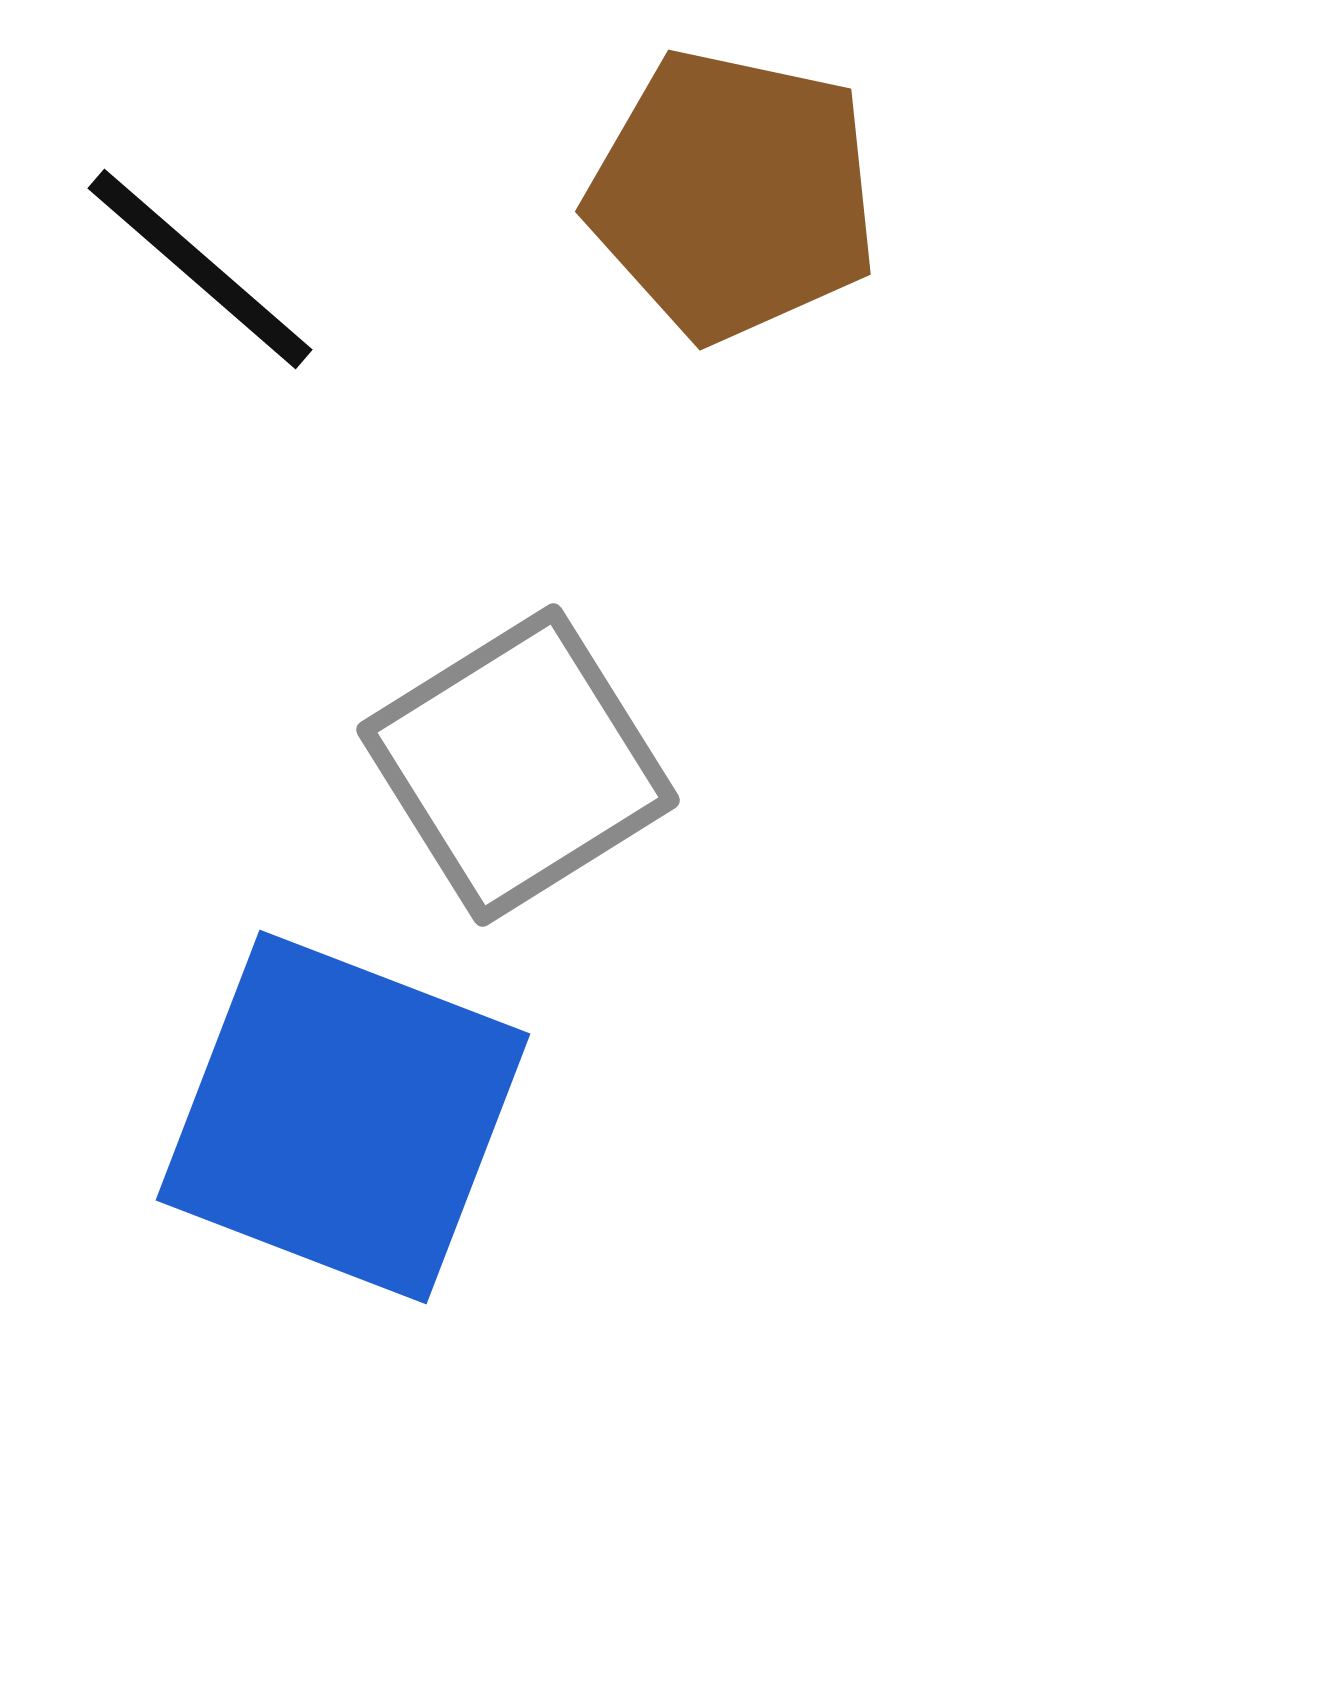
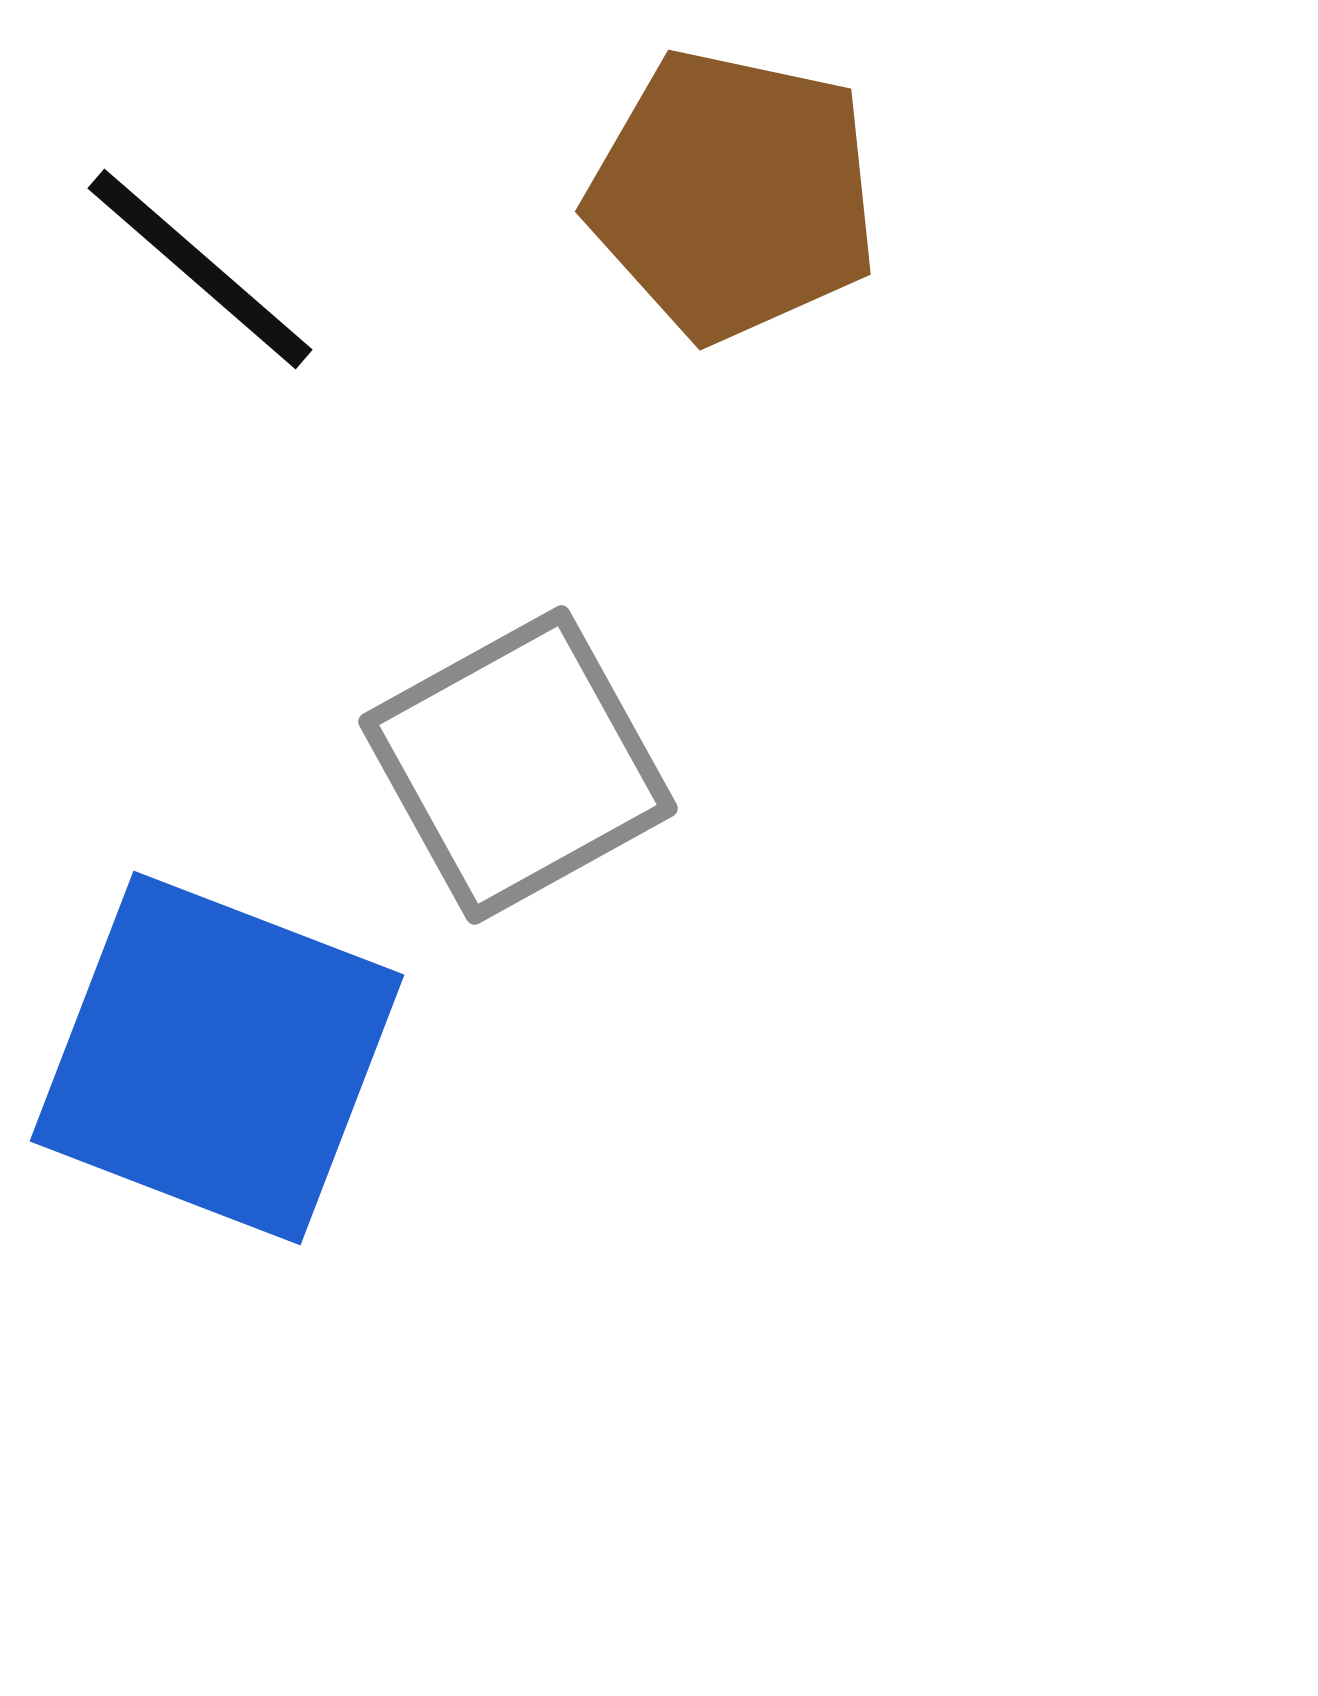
gray square: rotated 3 degrees clockwise
blue square: moved 126 px left, 59 px up
